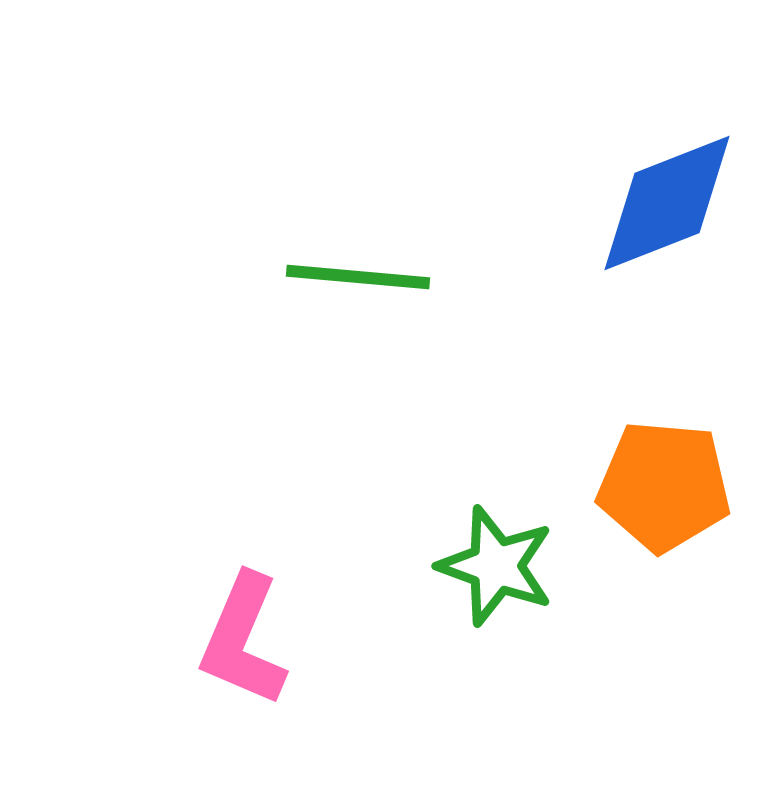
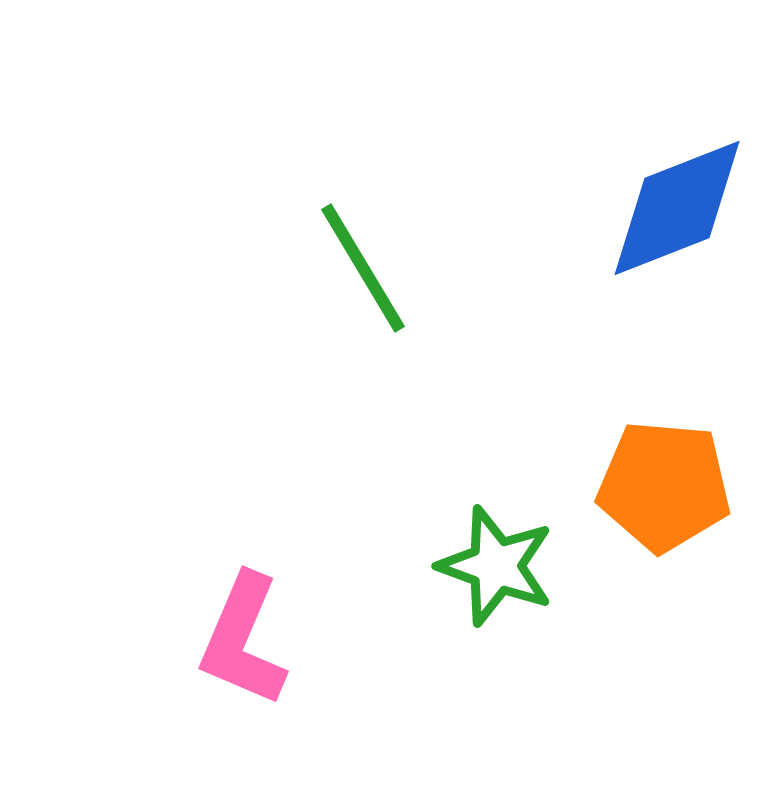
blue diamond: moved 10 px right, 5 px down
green line: moved 5 px right, 9 px up; rotated 54 degrees clockwise
